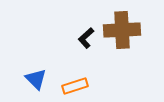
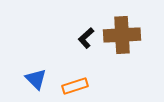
brown cross: moved 5 px down
